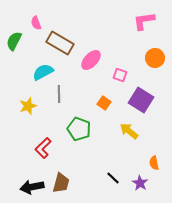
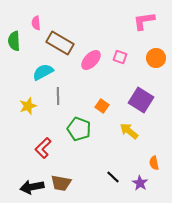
pink semicircle: rotated 16 degrees clockwise
green semicircle: rotated 30 degrees counterclockwise
orange circle: moved 1 px right
pink square: moved 18 px up
gray line: moved 1 px left, 2 px down
orange square: moved 2 px left, 3 px down
black line: moved 1 px up
brown trapezoid: rotated 85 degrees clockwise
